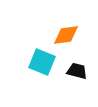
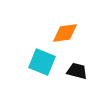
orange diamond: moved 1 px left, 2 px up
